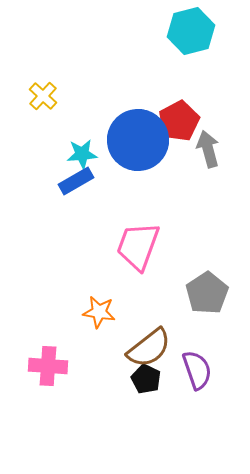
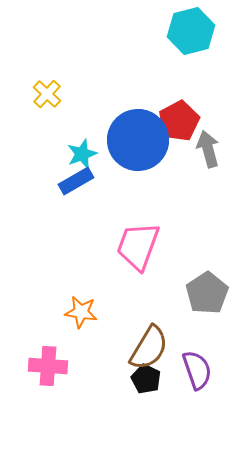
yellow cross: moved 4 px right, 2 px up
cyan star: rotated 16 degrees counterclockwise
orange star: moved 18 px left
brown semicircle: rotated 21 degrees counterclockwise
